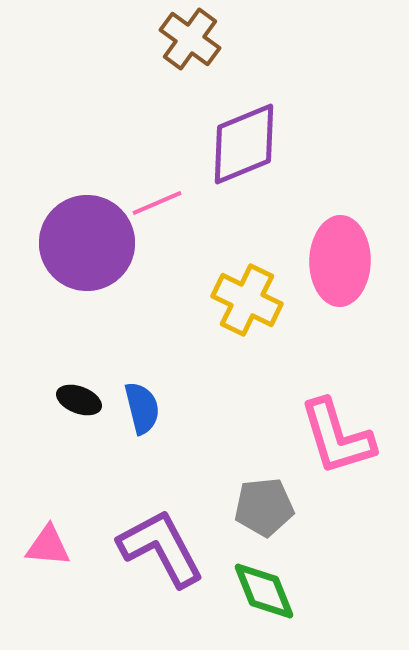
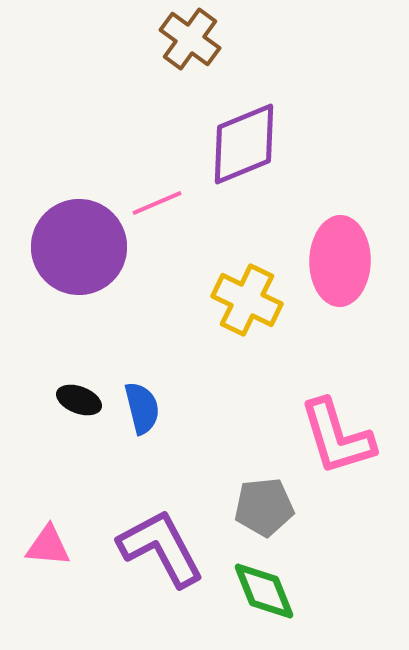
purple circle: moved 8 px left, 4 px down
